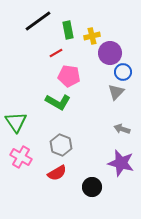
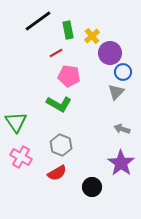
yellow cross: rotated 28 degrees counterclockwise
green L-shape: moved 1 px right, 2 px down
purple star: rotated 20 degrees clockwise
